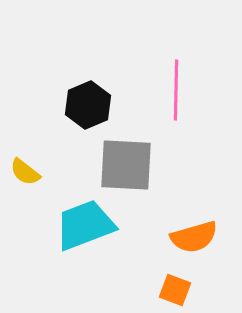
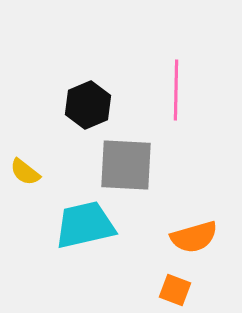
cyan trapezoid: rotated 8 degrees clockwise
